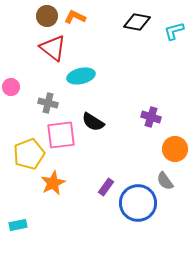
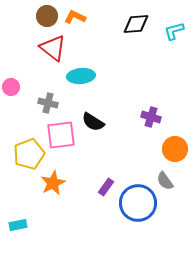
black diamond: moved 1 px left, 2 px down; rotated 16 degrees counterclockwise
cyan ellipse: rotated 8 degrees clockwise
